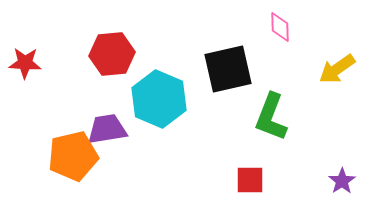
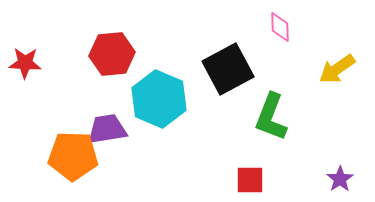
black square: rotated 15 degrees counterclockwise
orange pentagon: rotated 15 degrees clockwise
purple star: moved 2 px left, 2 px up
